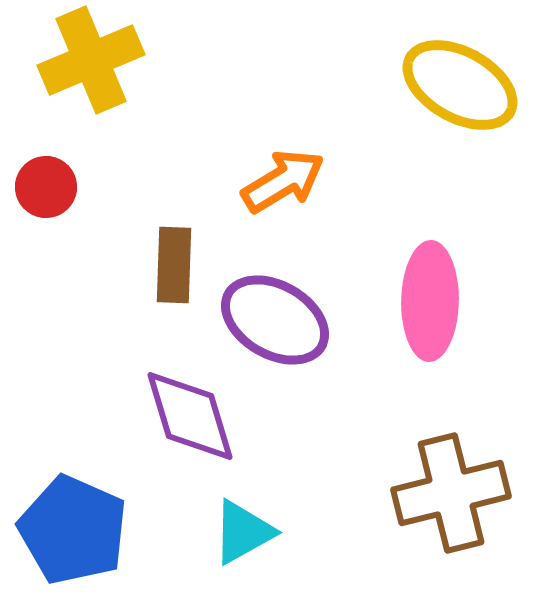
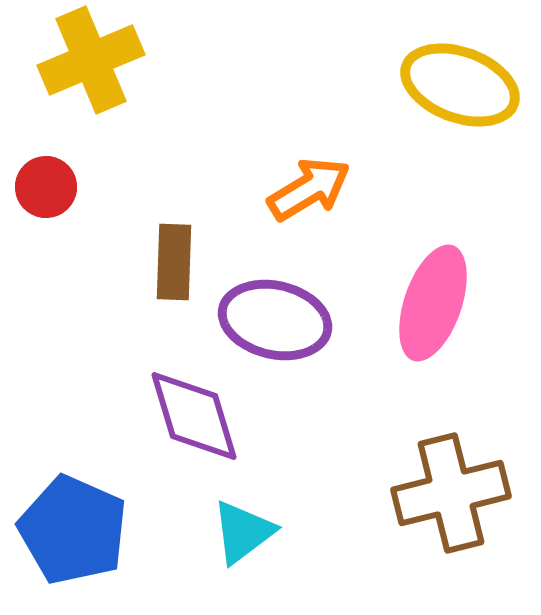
yellow ellipse: rotated 9 degrees counterclockwise
orange arrow: moved 26 px right, 8 px down
brown rectangle: moved 3 px up
pink ellipse: moved 3 px right, 2 px down; rotated 18 degrees clockwise
purple ellipse: rotated 17 degrees counterclockwise
purple diamond: moved 4 px right
cyan triangle: rotated 8 degrees counterclockwise
